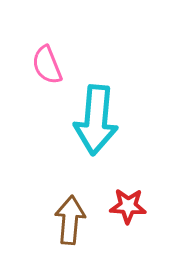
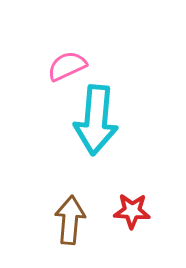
pink semicircle: moved 20 px right, 1 px down; rotated 87 degrees clockwise
red star: moved 4 px right, 5 px down
